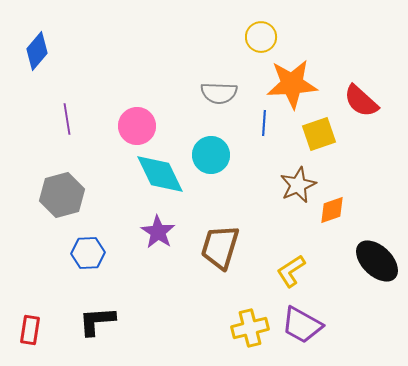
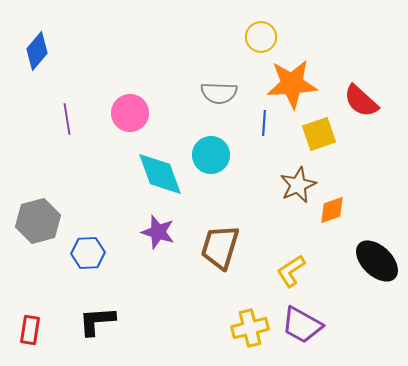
pink circle: moved 7 px left, 13 px up
cyan diamond: rotated 6 degrees clockwise
gray hexagon: moved 24 px left, 26 px down
purple star: rotated 16 degrees counterclockwise
